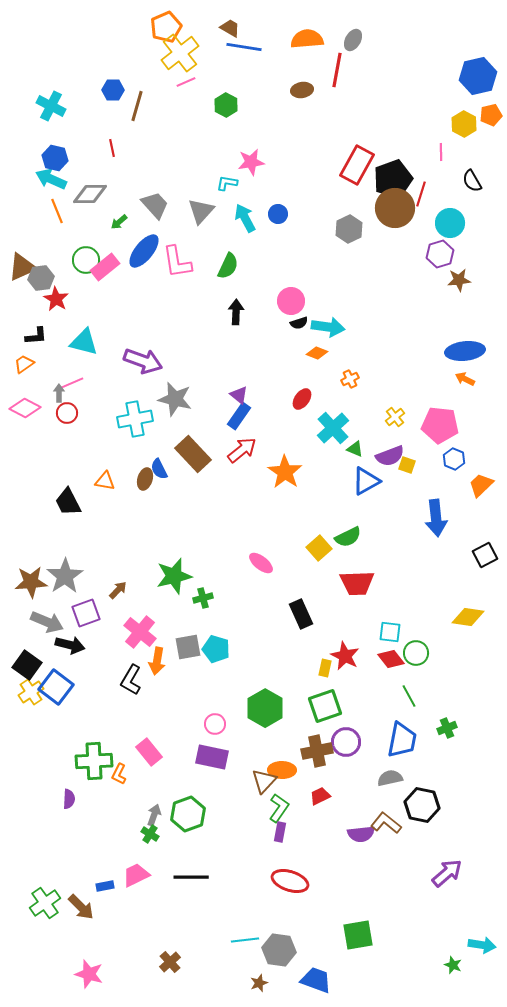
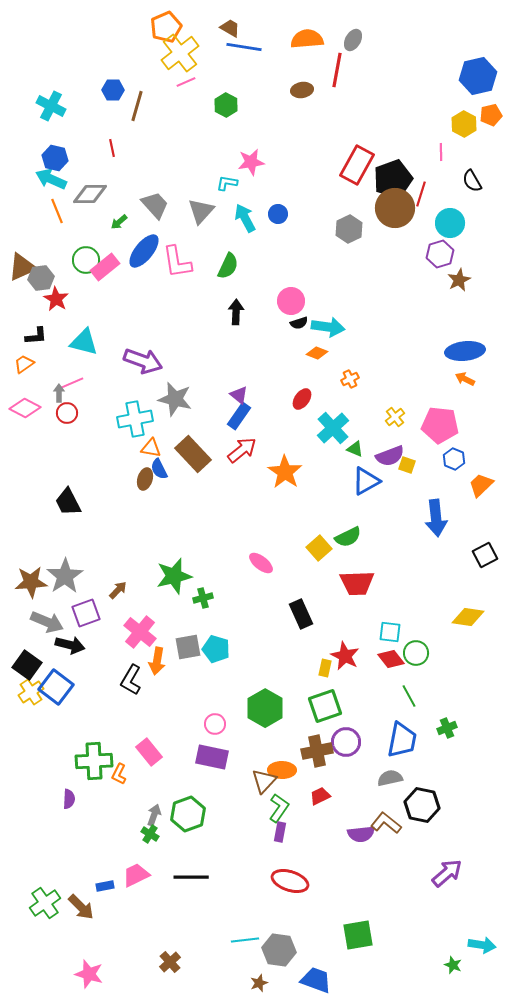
brown star at (459, 280): rotated 20 degrees counterclockwise
orange triangle at (105, 481): moved 46 px right, 33 px up
